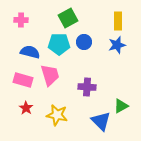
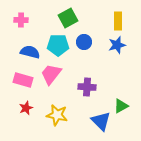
cyan pentagon: moved 1 px left, 1 px down
pink trapezoid: moved 1 px right, 1 px up; rotated 125 degrees counterclockwise
red star: rotated 16 degrees clockwise
